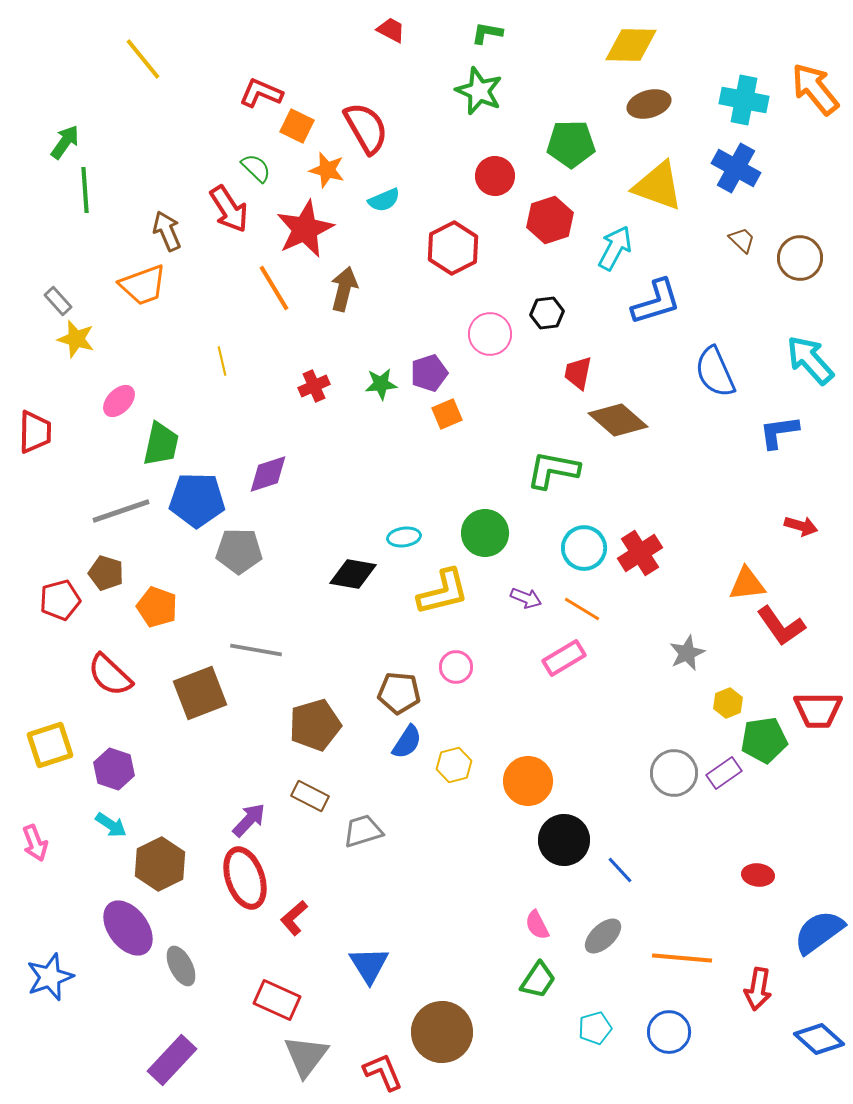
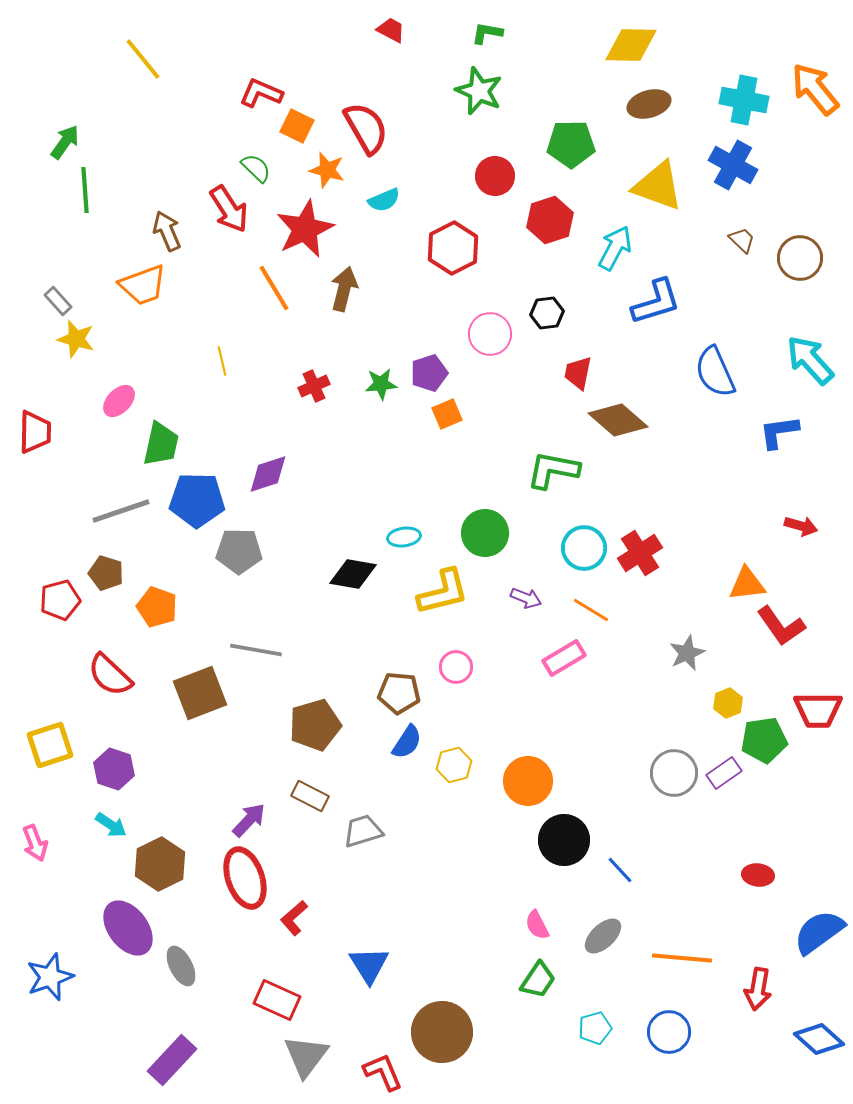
blue cross at (736, 168): moved 3 px left, 3 px up
orange line at (582, 609): moved 9 px right, 1 px down
